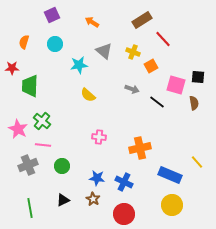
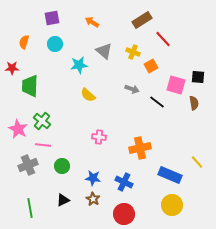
purple square: moved 3 px down; rotated 14 degrees clockwise
blue star: moved 4 px left
